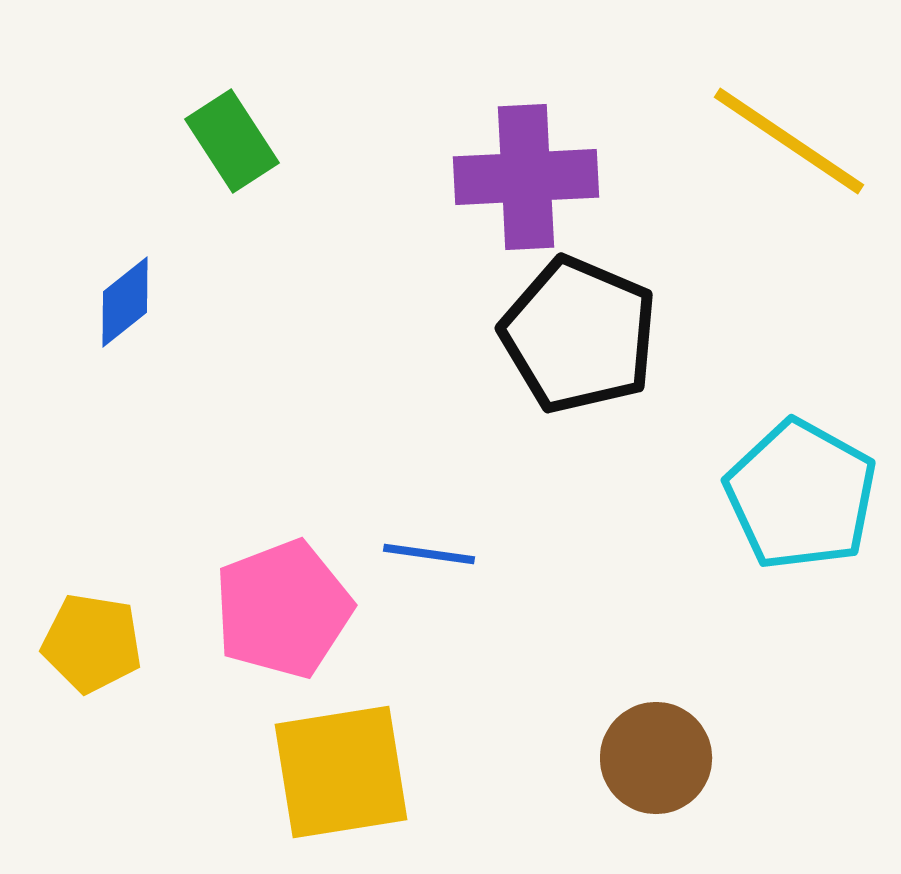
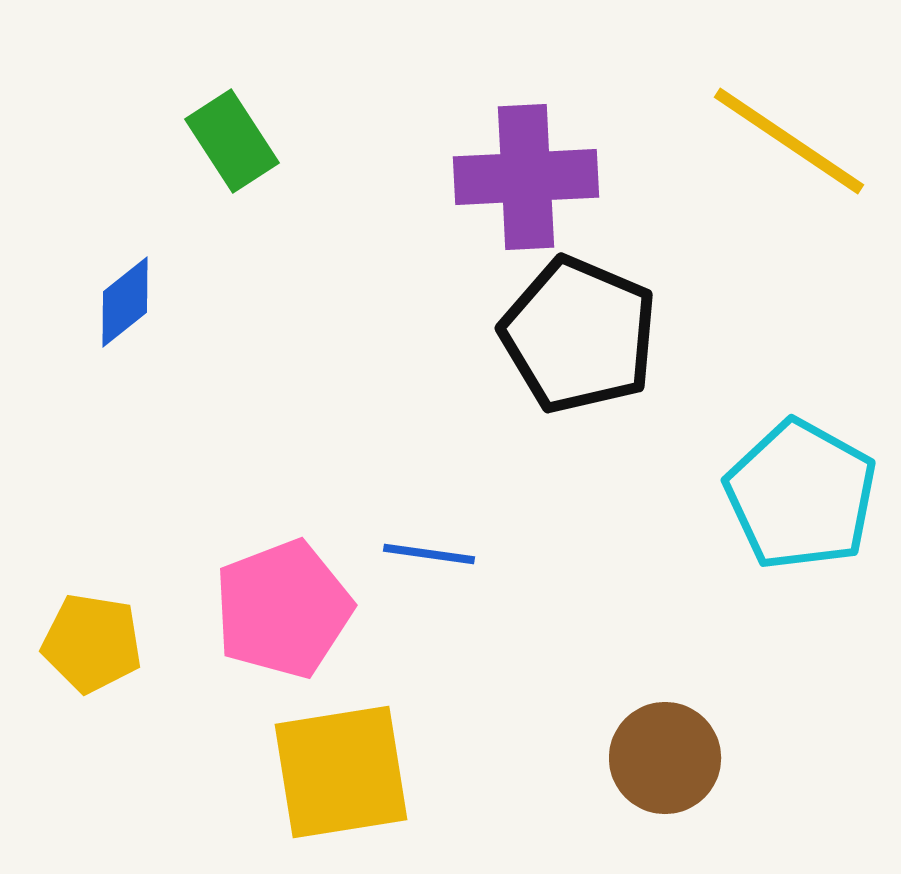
brown circle: moved 9 px right
